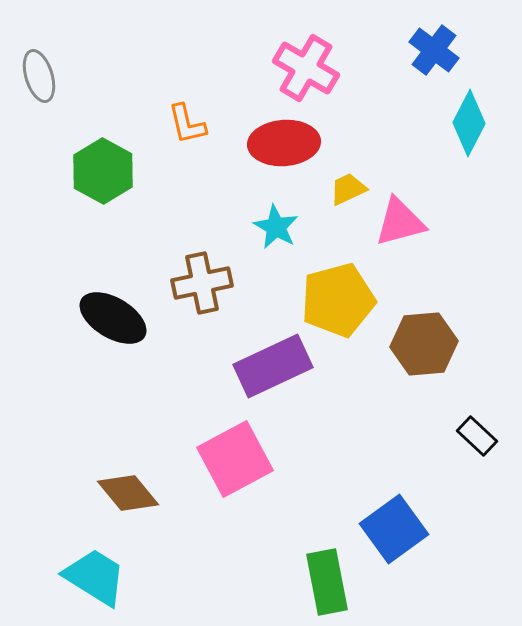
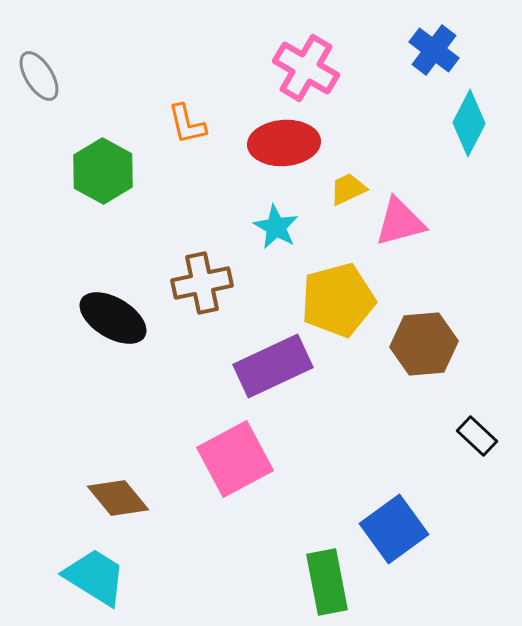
gray ellipse: rotated 15 degrees counterclockwise
brown diamond: moved 10 px left, 5 px down
